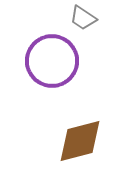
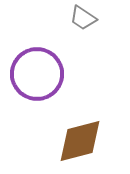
purple circle: moved 15 px left, 13 px down
